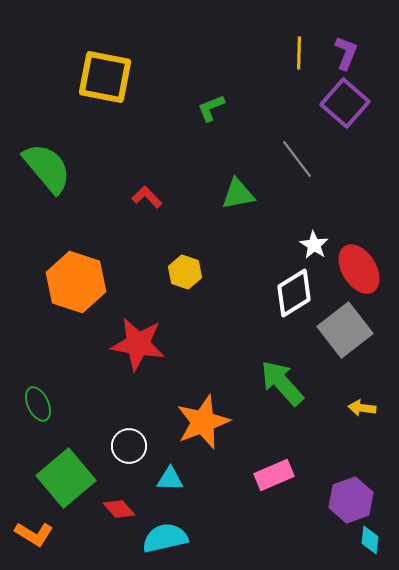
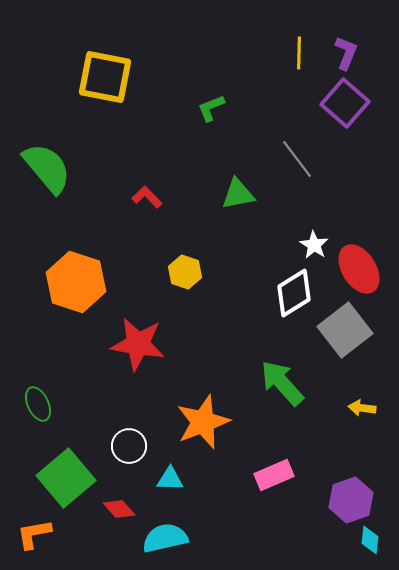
orange L-shape: rotated 138 degrees clockwise
